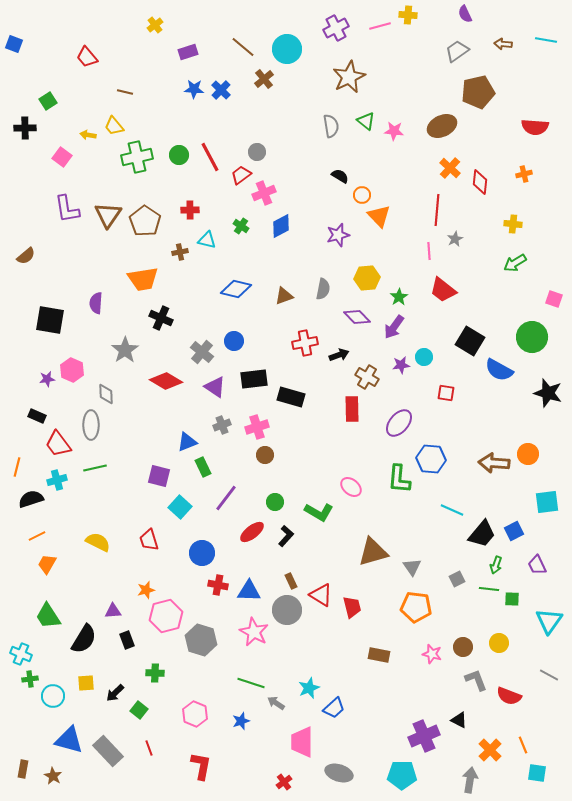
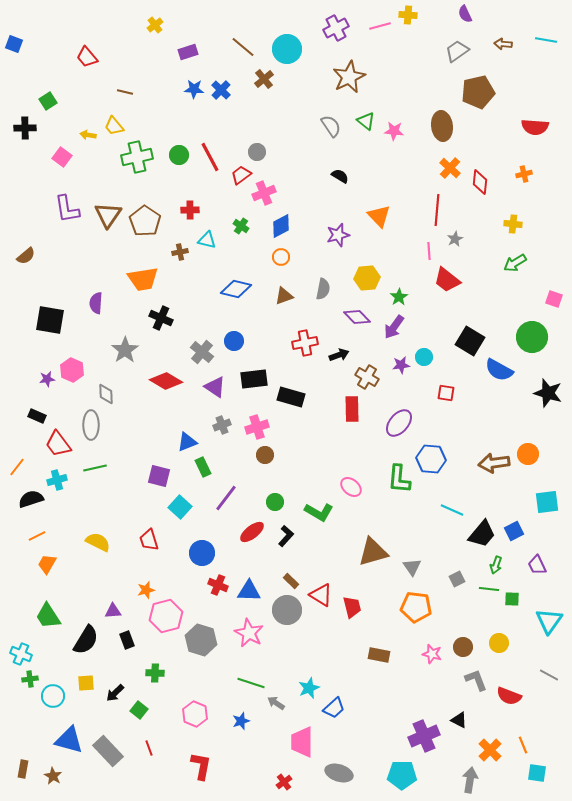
gray semicircle at (331, 126): rotated 25 degrees counterclockwise
brown ellipse at (442, 126): rotated 72 degrees counterclockwise
orange circle at (362, 195): moved 81 px left, 62 px down
red trapezoid at (443, 290): moved 4 px right, 10 px up
brown arrow at (494, 463): rotated 12 degrees counterclockwise
orange line at (17, 467): rotated 24 degrees clockwise
brown rectangle at (291, 581): rotated 21 degrees counterclockwise
red cross at (218, 585): rotated 12 degrees clockwise
pink star at (254, 632): moved 5 px left, 1 px down
black semicircle at (84, 639): moved 2 px right, 1 px down
